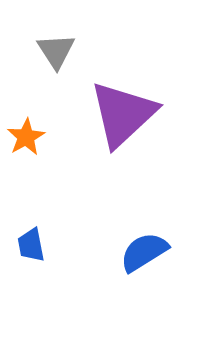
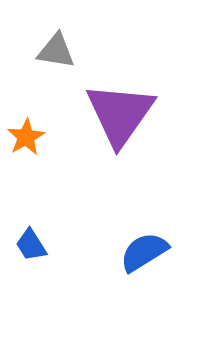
gray triangle: rotated 48 degrees counterclockwise
purple triangle: moved 3 px left; rotated 12 degrees counterclockwise
blue trapezoid: rotated 21 degrees counterclockwise
